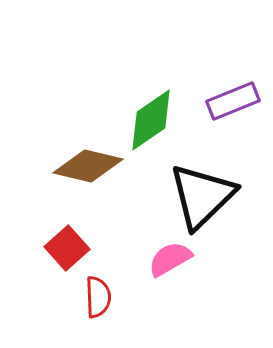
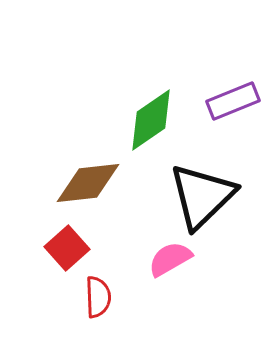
brown diamond: moved 17 px down; rotated 20 degrees counterclockwise
